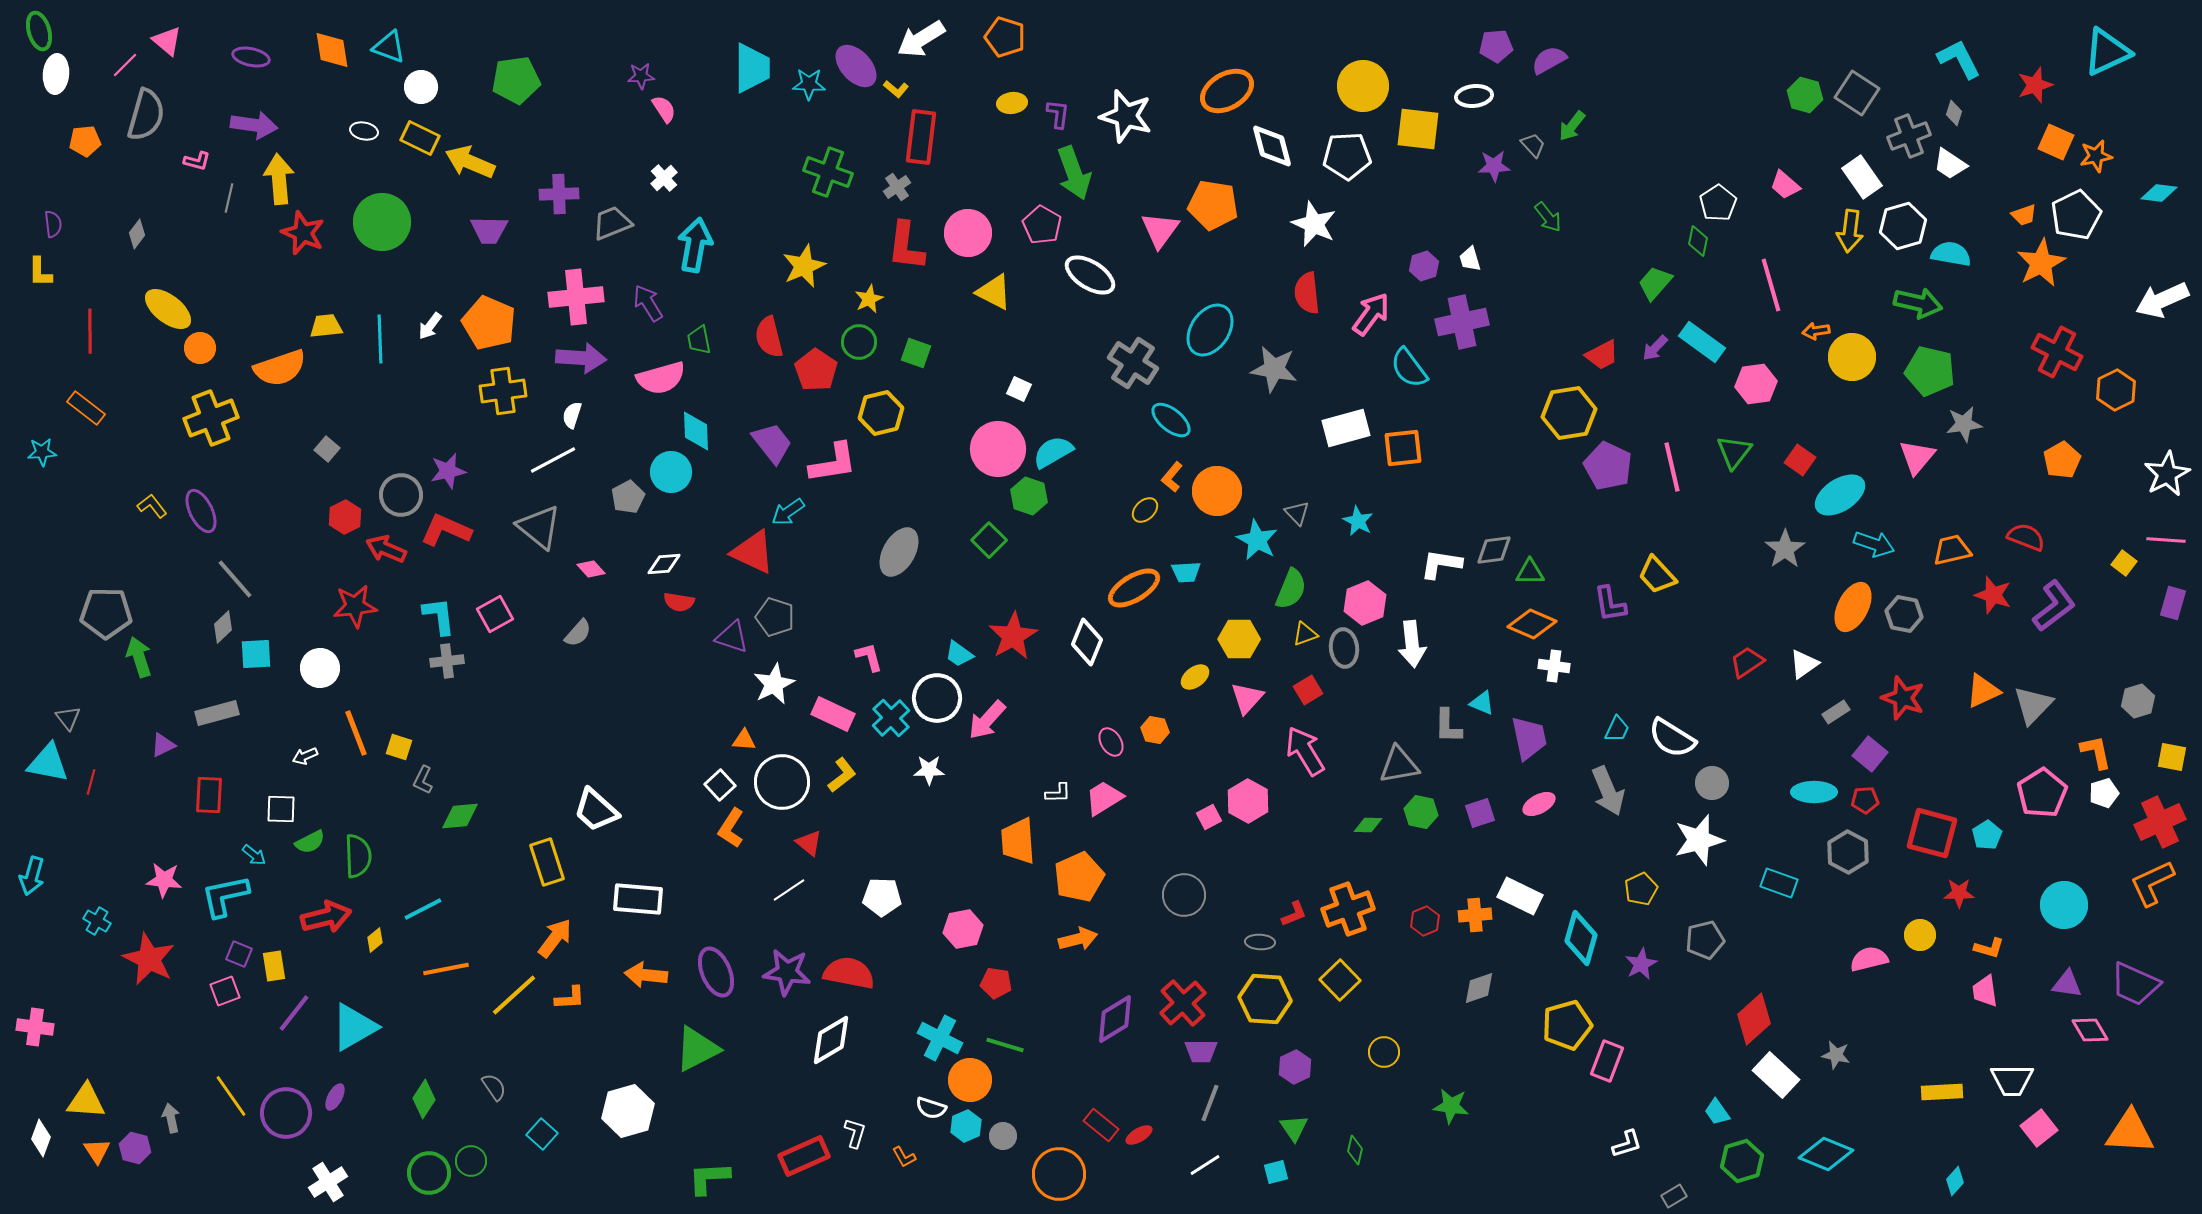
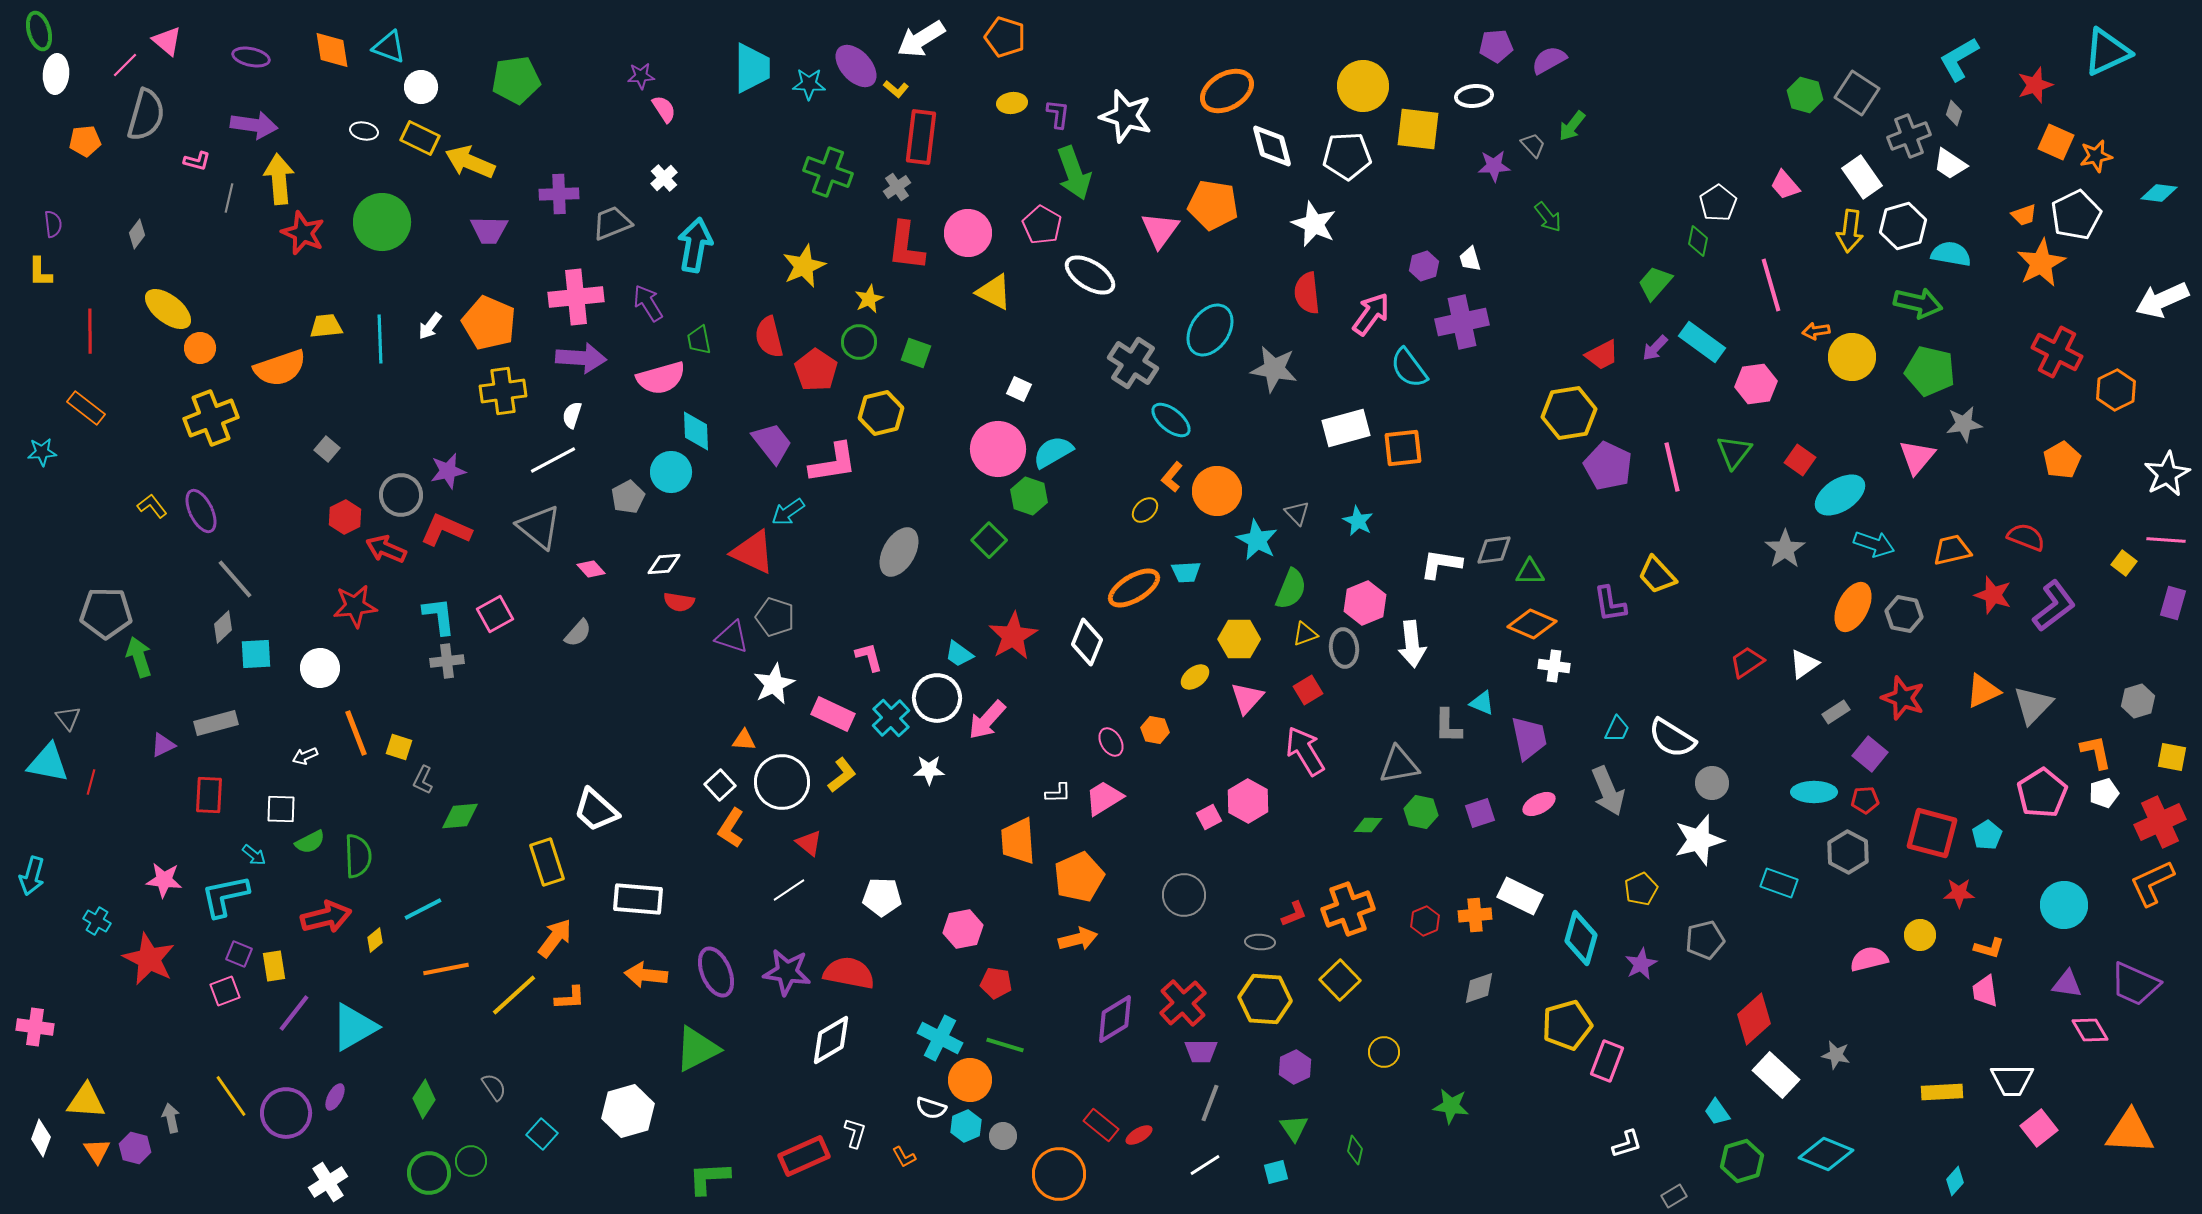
cyan L-shape at (1959, 59): rotated 93 degrees counterclockwise
pink trapezoid at (1785, 185): rotated 8 degrees clockwise
gray rectangle at (217, 713): moved 1 px left, 10 px down
